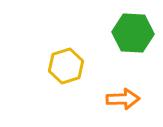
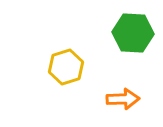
yellow hexagon: moved 1 px down
